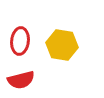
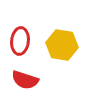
red semicircle: moved 4 px right; rotated 32 degrees clockwise
